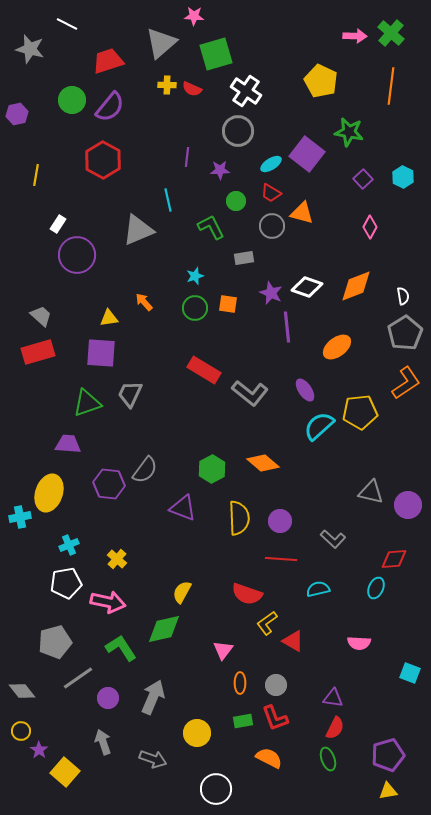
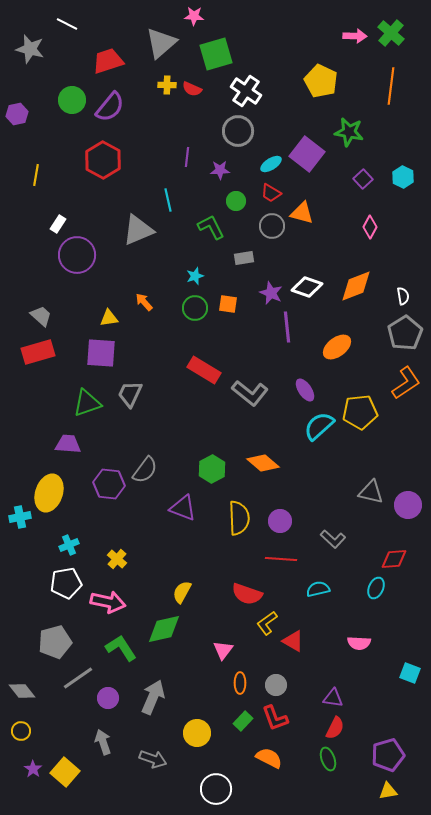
green rectangle at (243, 721): rotated 36 degrees counterclockwise
purple star at (39, 750): moved 6 px left, 19 px down
